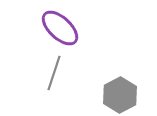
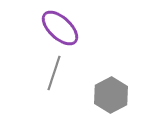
gray hexagon: moved 9 px left
